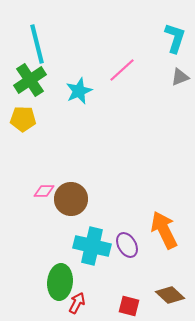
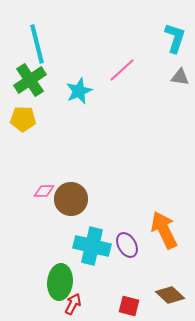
gray triangle: rotated 30 degrees clockwise
red arrow: moved 4 px left, 1 px down
